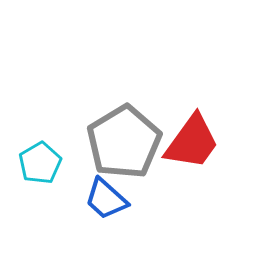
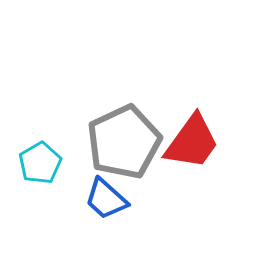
gray pentagon: rotated 6 degrees clockwise
